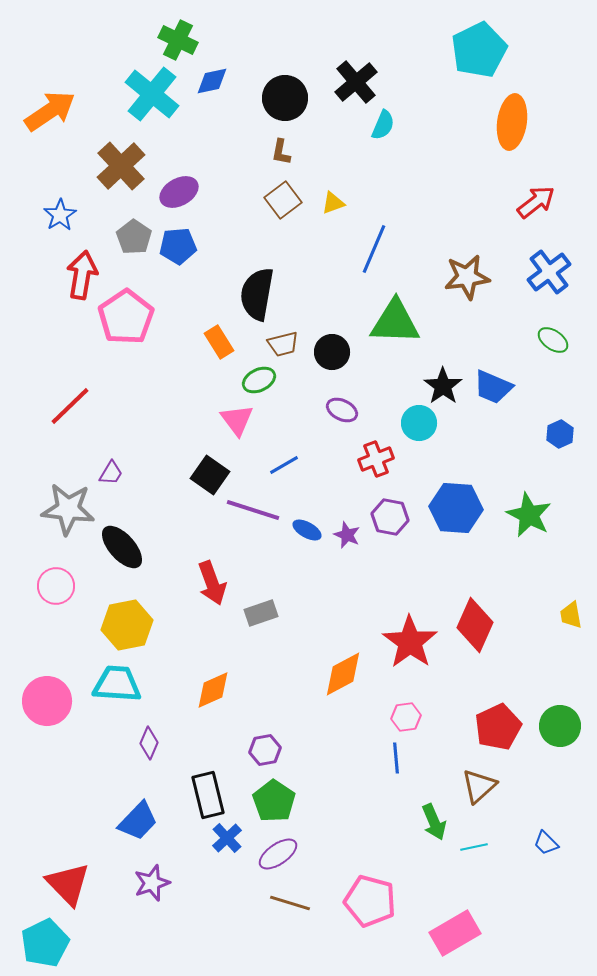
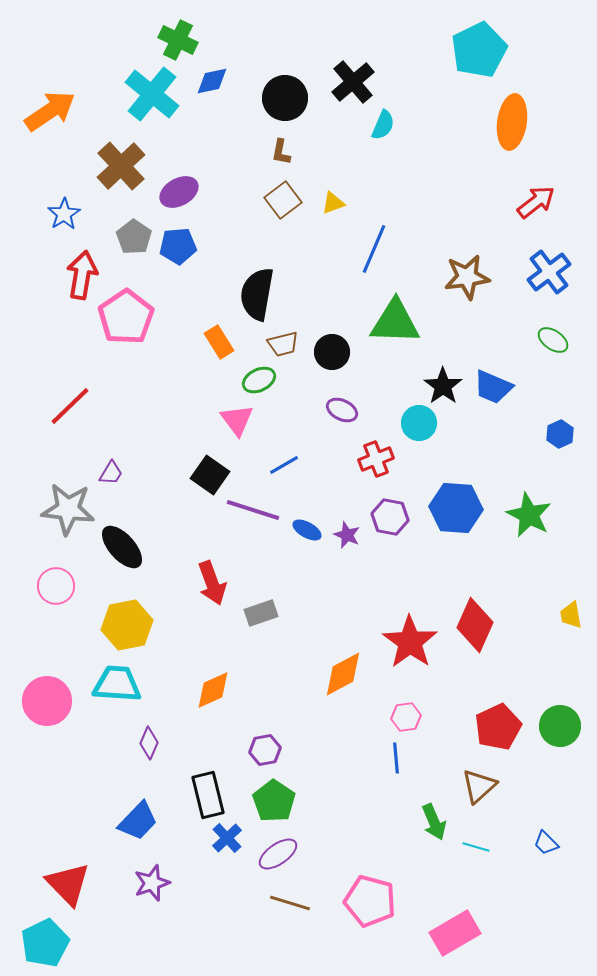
black cross at (356, 82): moved 3 px left
blue star at (60, 215): moved 4 px right, 1 px up
cyan line at (474, 847): moved 2 px right; rotated 28 degrees clockwise
